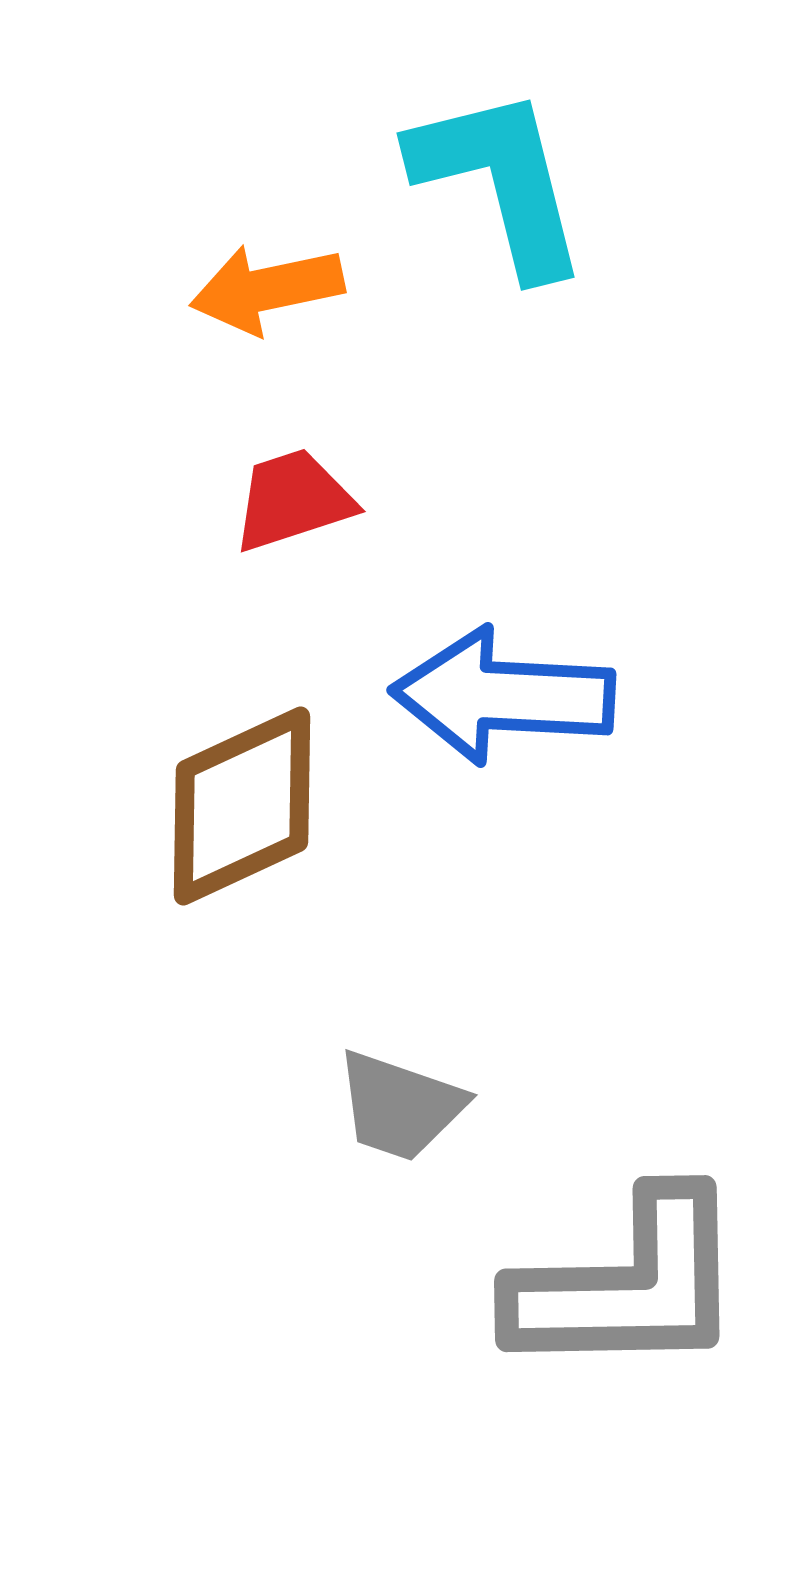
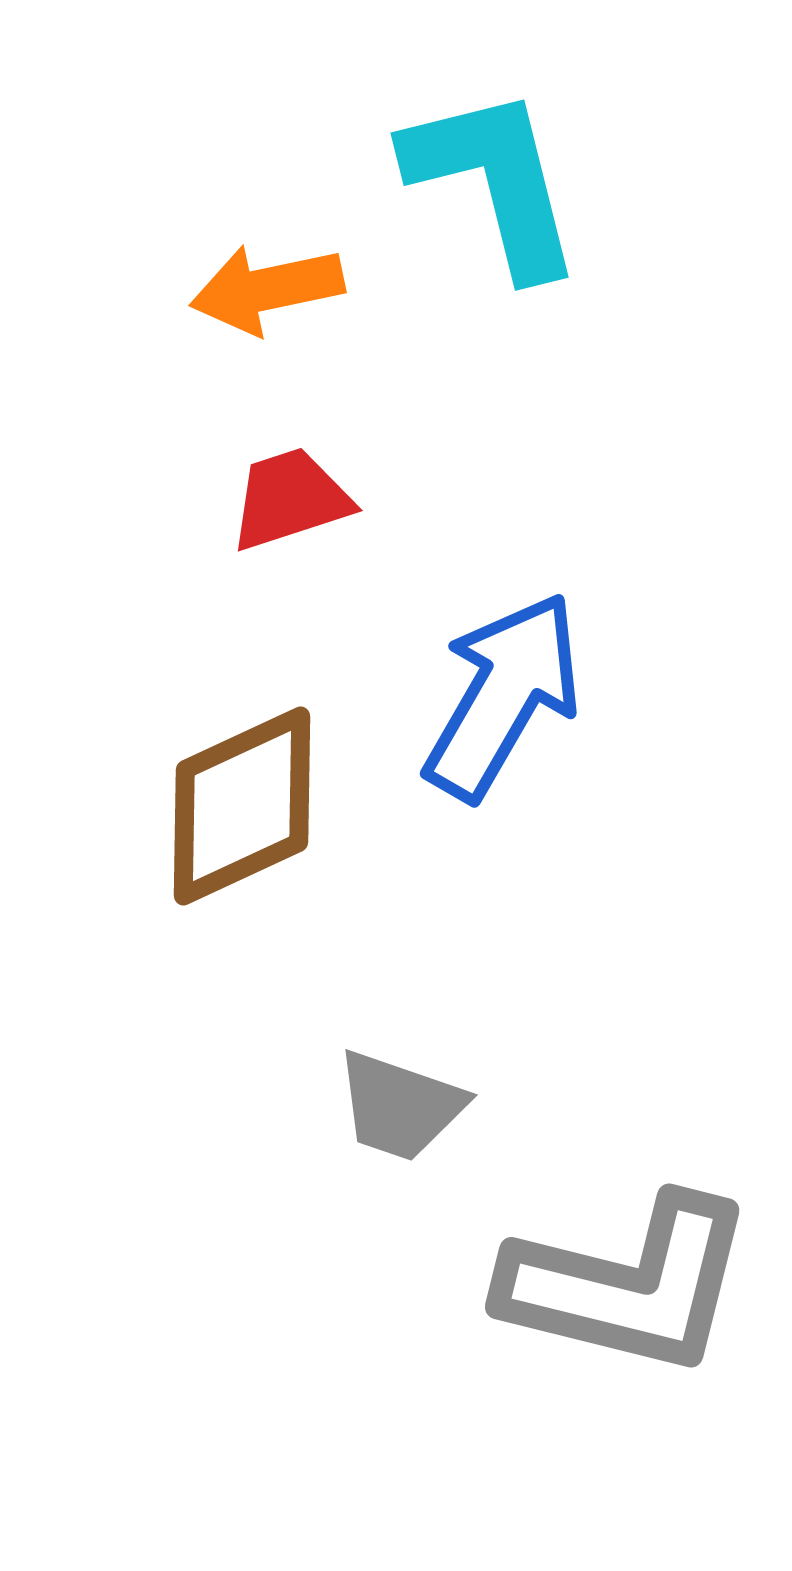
cyan L-shape: moved 6 px left
red trapezoid: moved 3 px left, 1 px up
blue arrow: rotated 117 degrees clockwise
gray L-shape: rotated 15 degrees clockwise
